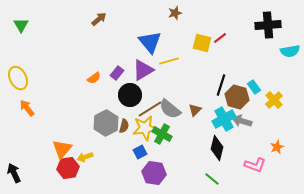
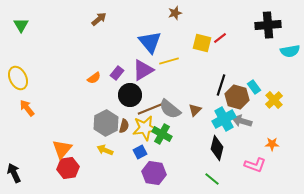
brown line: rotated 10 degrees clockwise
orange star: moved 5 px left, 3 px up; rotated 24 degrees clockwise
yellow arrow: moved 20 px right, 7 px up; rotated 42 degrees clockwise
